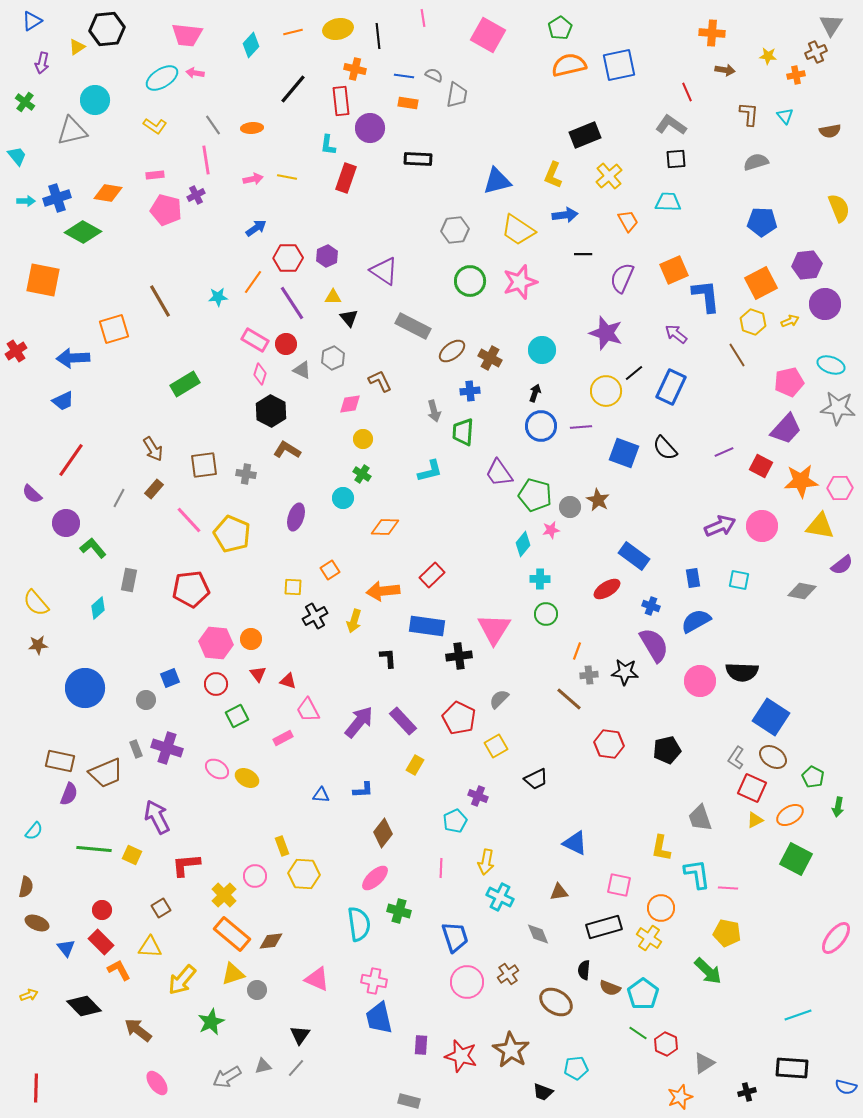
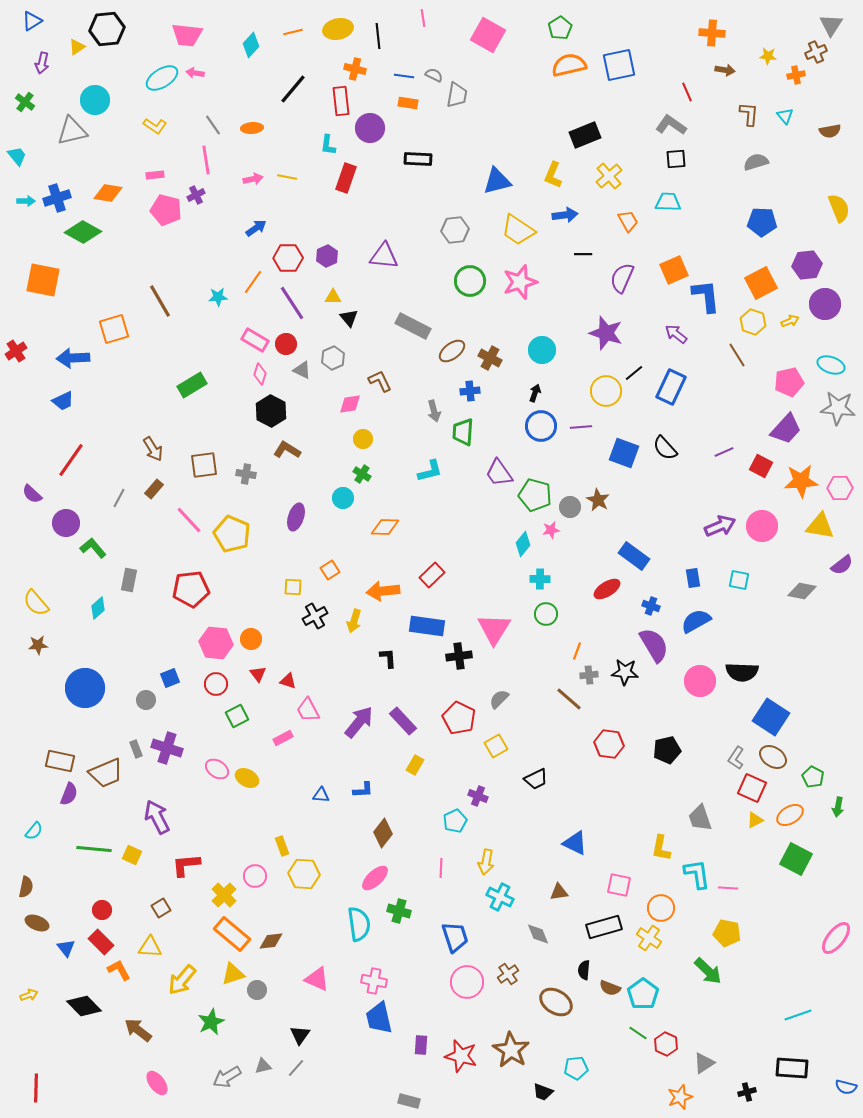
purple triangle at (384, 271): moved 15 px up; rotated 28 degrees counterclockwise
green rectangle at (185, 384): moved 7 px right, 1 px down
